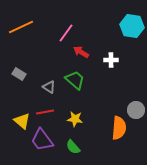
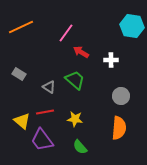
gray circle: moved 15 px left, 14 px up
green semicircle: moved 7 px right
